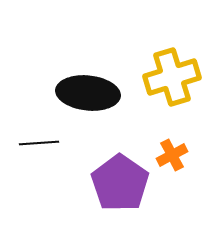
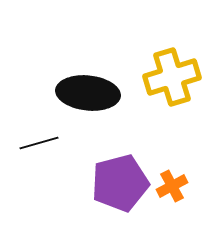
black line: rotated 12 degrees counterclockwise
orange cross: moved 31 px down
purple pentagon: rotated 22 degrees clockwise
